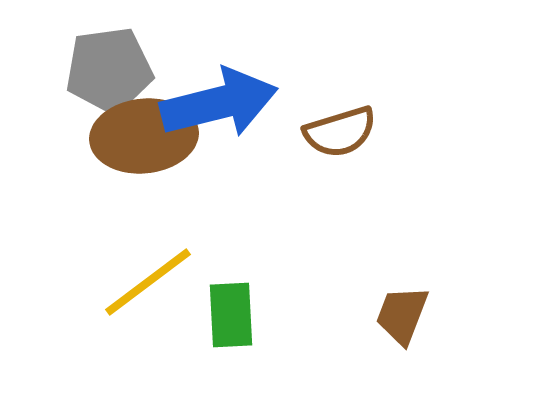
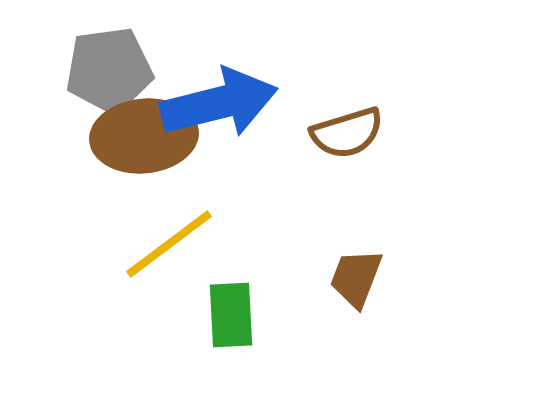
brown semicircle: moved 7 px right, 1 px down
yellow line: moved 21 px right, 38 px up
brown trapezoid: moved 46 px left, 37 px up
